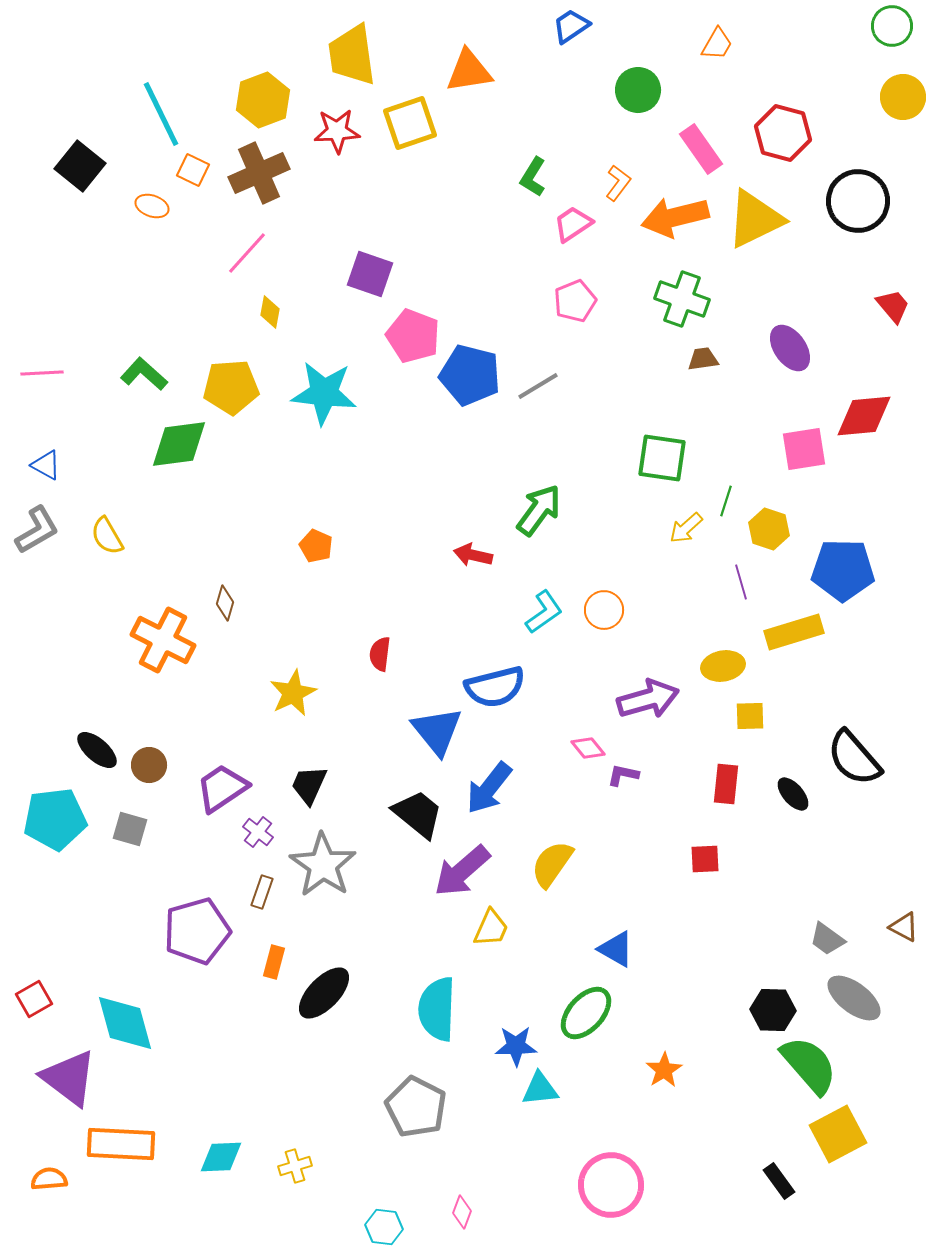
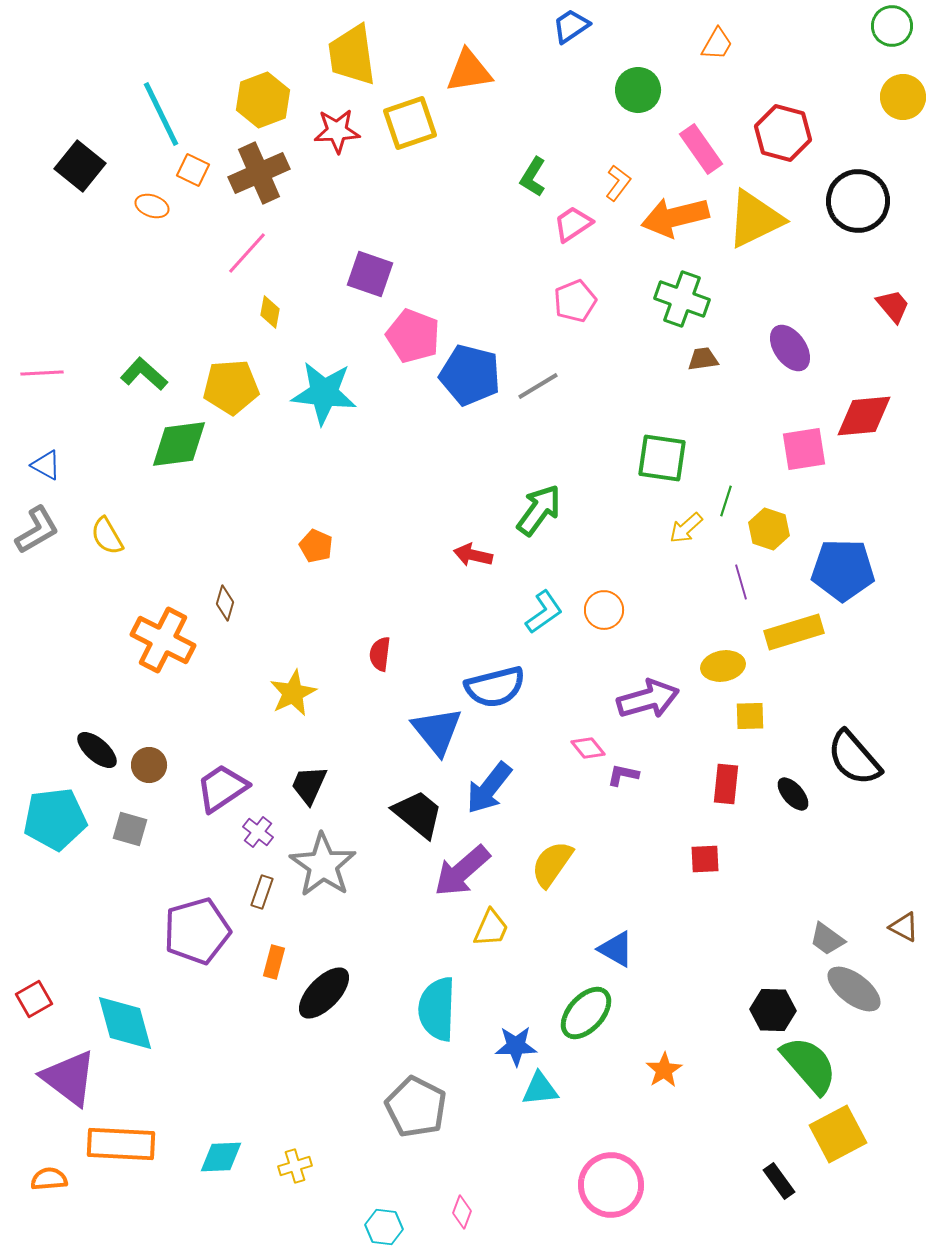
gray ellipse at (854, 998): moved 9 px up
